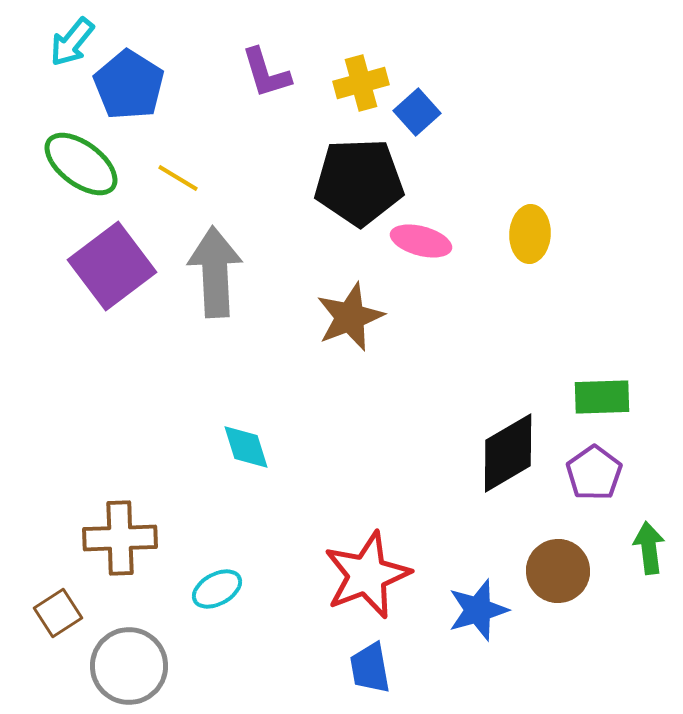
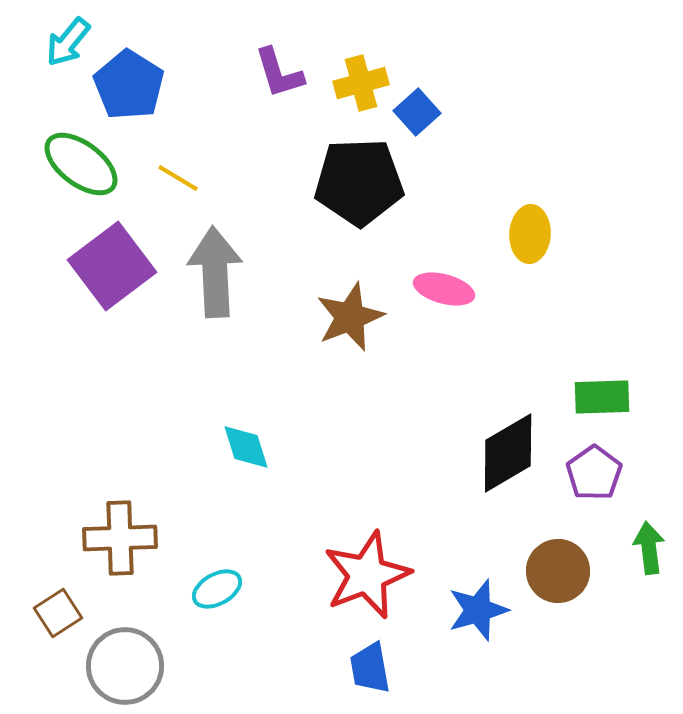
cyan arrow: moved 4 px left
purple L-shape: moved 13 px right
pink ellipse: moved 23 px right, 48 px down
gray circle: moved 4 px left
